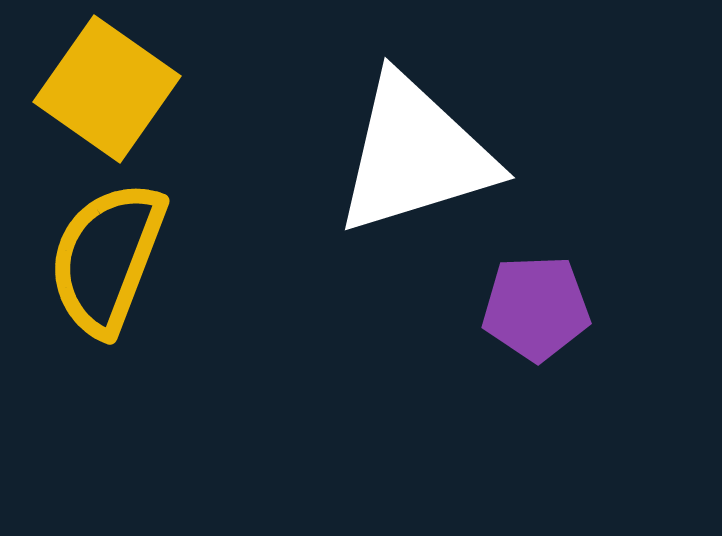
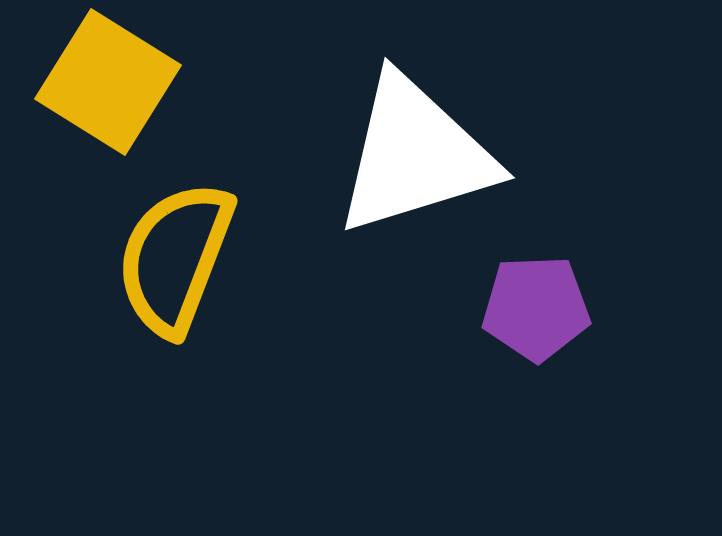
yellow square: moved 1 px right, 7 px up; rotated 3 degrees counterclockwise
yellow semicircle: moved 68 px right
